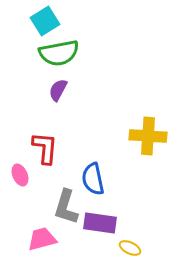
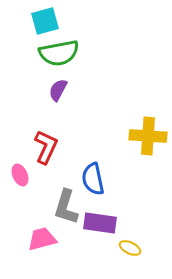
cyan square: rotated 16 degrees clockwise
red L-shape: moved 1 px right, 1 px up; rotated 20 degrees clockwise
